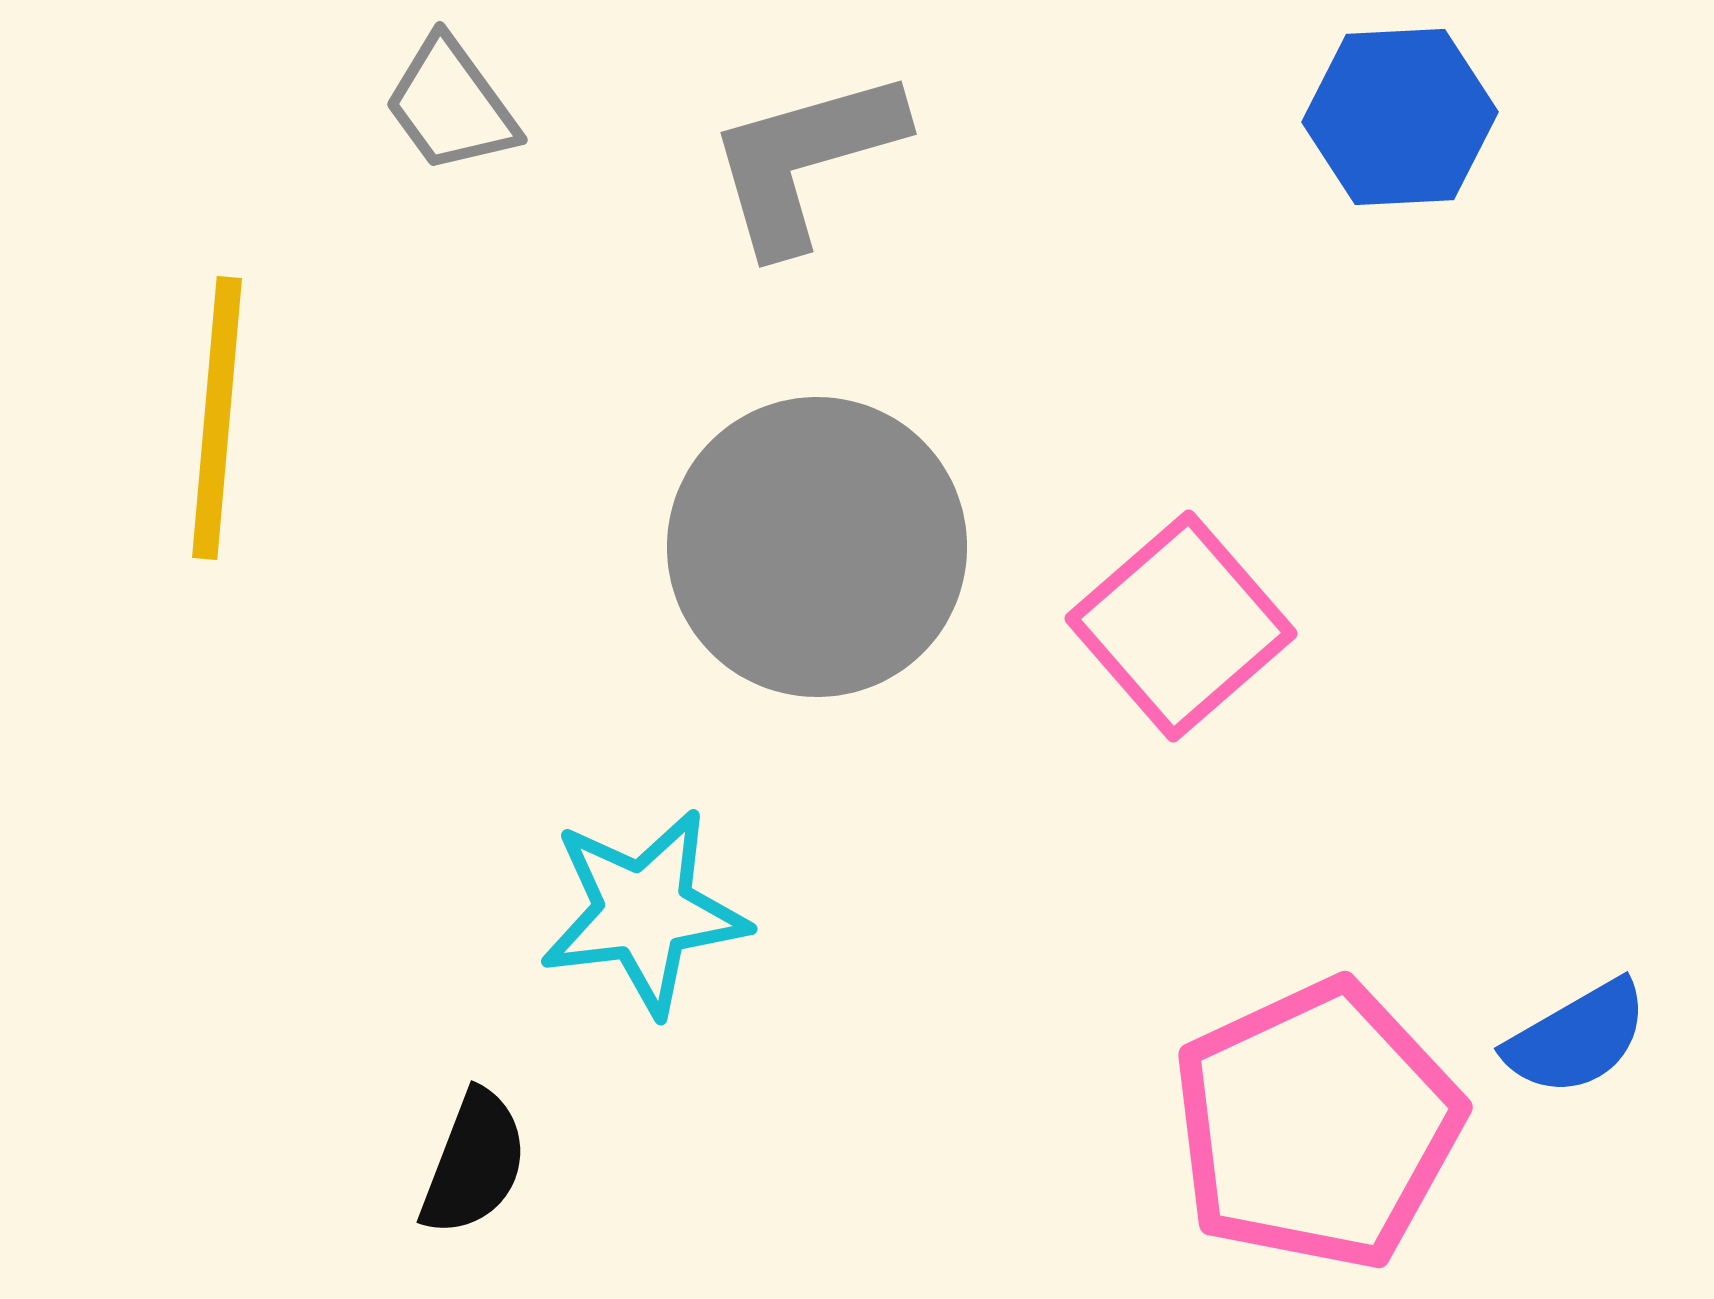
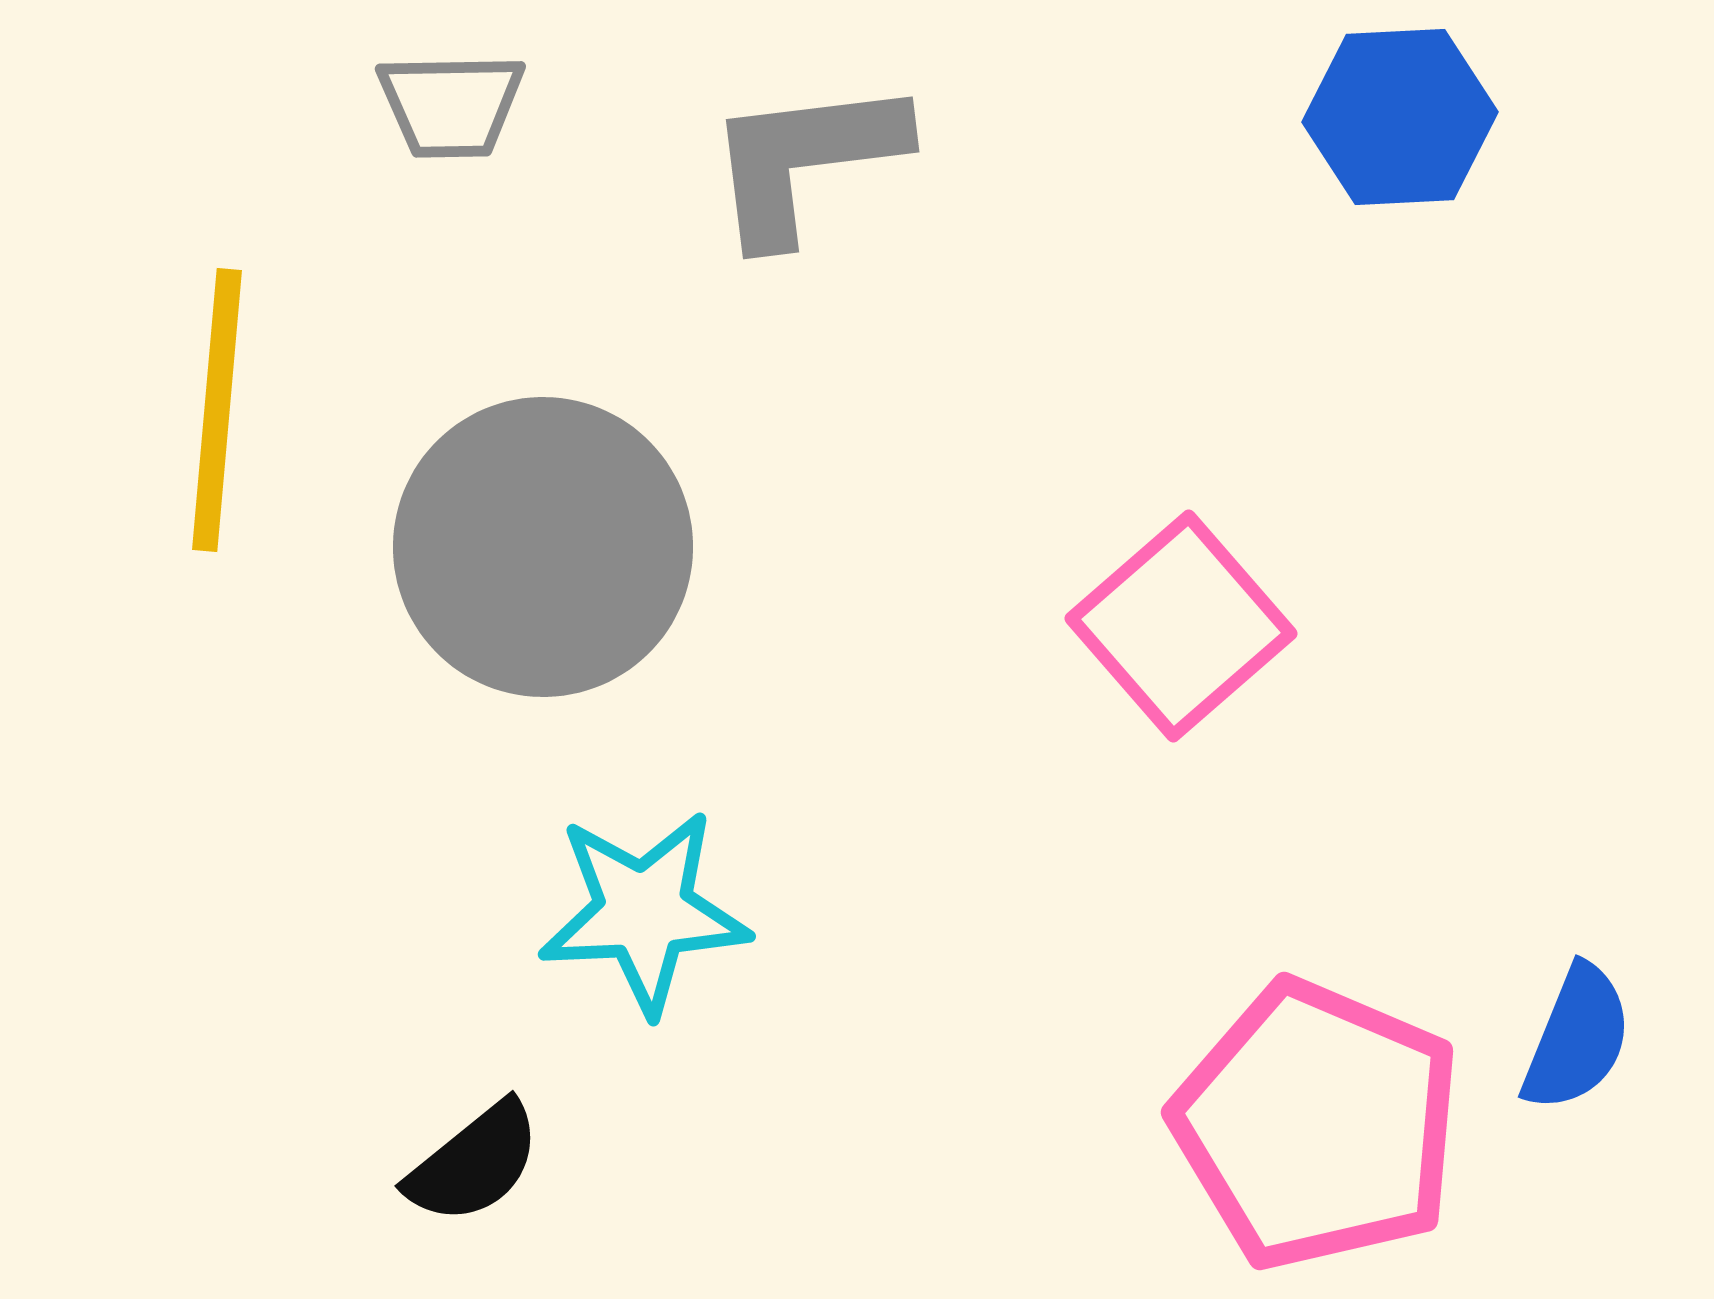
gray trapezoid: rotated 55 degrees counterclockwise
gray L-shape: rotated 9 degrees clockwise
yellow line: moved 8 px up
gray circle: moved 274 px left
cyan star: rotated 4 degrees clockwise
blue semicircle: rotated 38 degrees counterclockwise
pink pentagon: rotated 24 degrees counterclockwise
black semicircle: rotated 30 degrees clockwise
